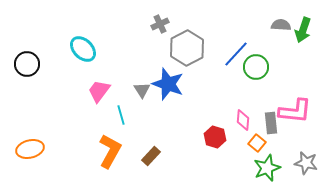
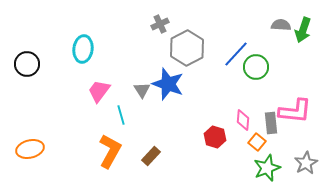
cyan ellipse: rotated 52 degrees clockwise
orange square: moved 1 px up
gray star: rotated 30 degrees clockwise
